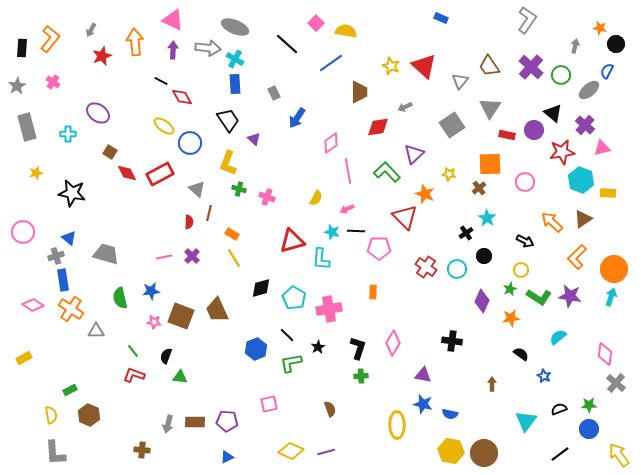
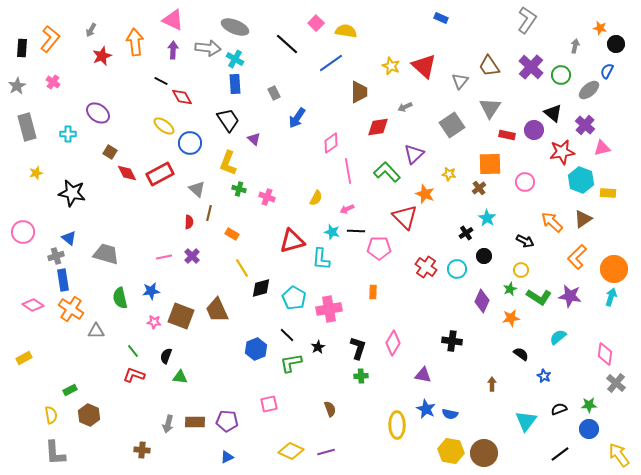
yellow line at (234, 258): moved 8 px right, 10 px down
blue star at (423, 404): moved 3 px right, 5 px down; rotated 12 degrees clockwise
